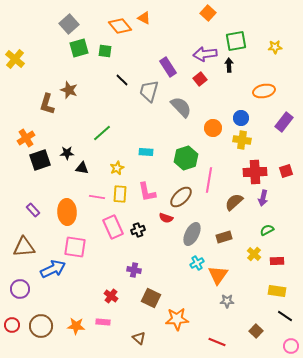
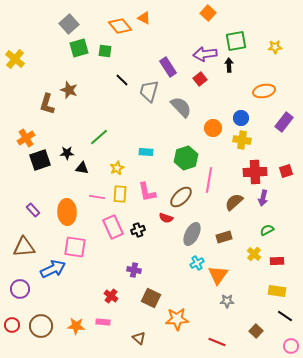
green line at (102, 133): moved 3 px left, 4 px down
